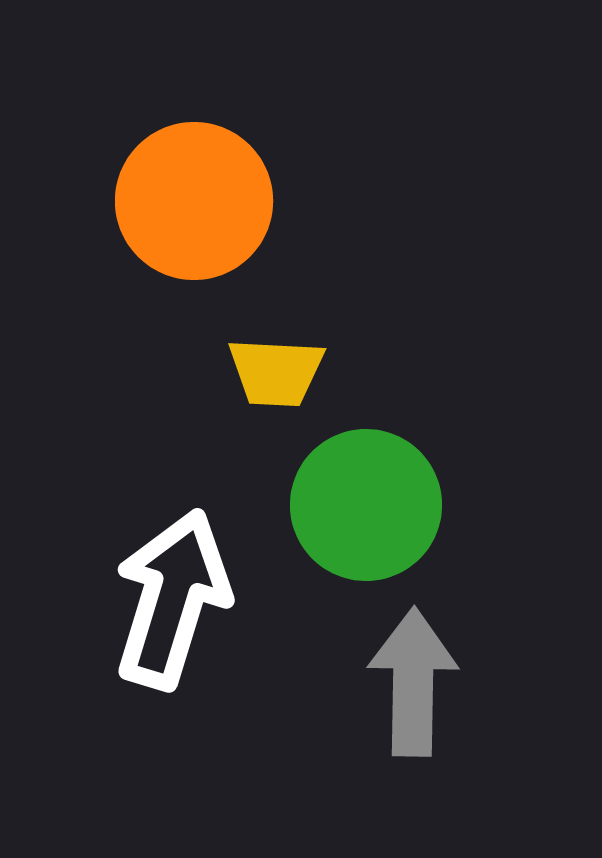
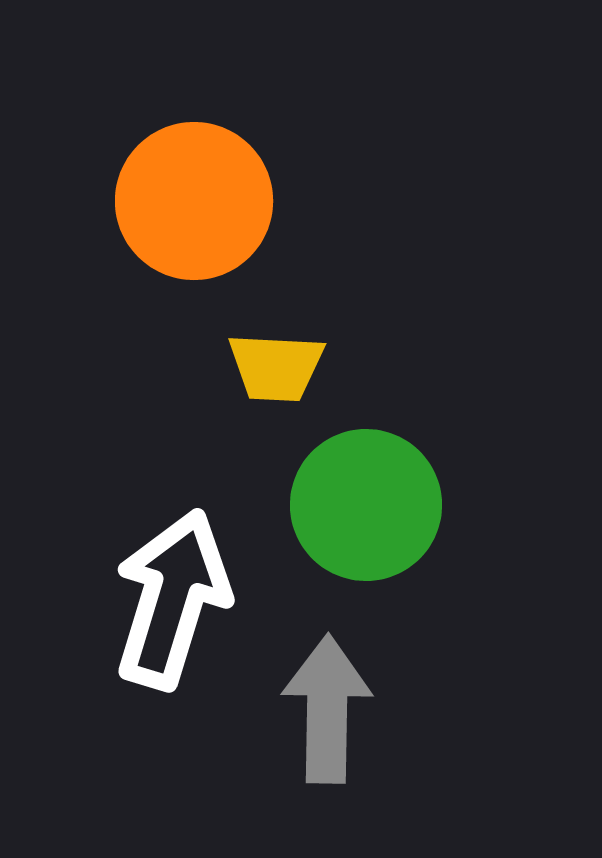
yellow trapezoid: moved 5 px up
gray arrow: moved 86 px left, 27 px down
